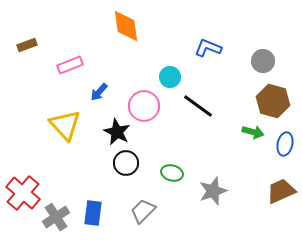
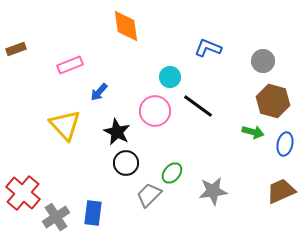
brown rectangle: moved 11 px left, 4 px down
pink circle: moved 11 px right, 5 px down
green ellipse: rotated 65 degrees counterclockwise
gray star: rotated 12 degrees clockwise
gray trapezoid: moved 6 px right, 16 px up
